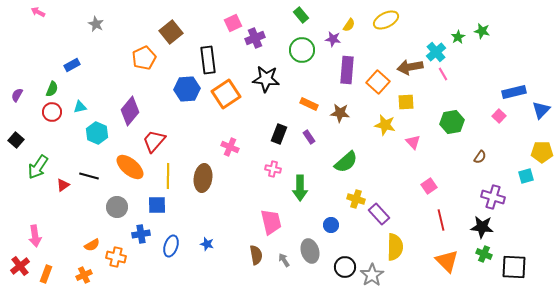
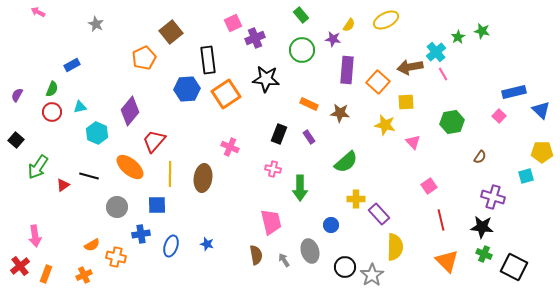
blue triangle at (541, 110): rotated 30 degrees counterclockwise
yellow line at (168, 176): moved 2 px right, 2 px up
yellow cross at (356, 199): rotated 18 degrees counterclockwise
black square at (514, 267): rotated 24 degrees clockwise
